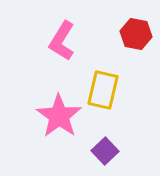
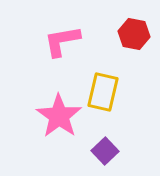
red hexagon: moved 2 px left
pink L-shape: rotated 48 degrees clockwise
yellow rectangle: moved 2 px down
